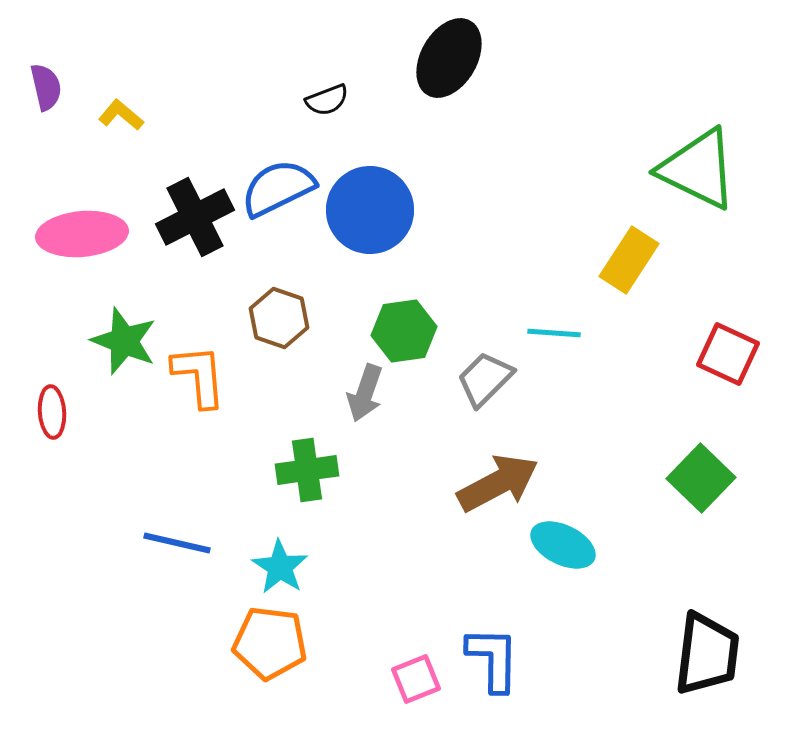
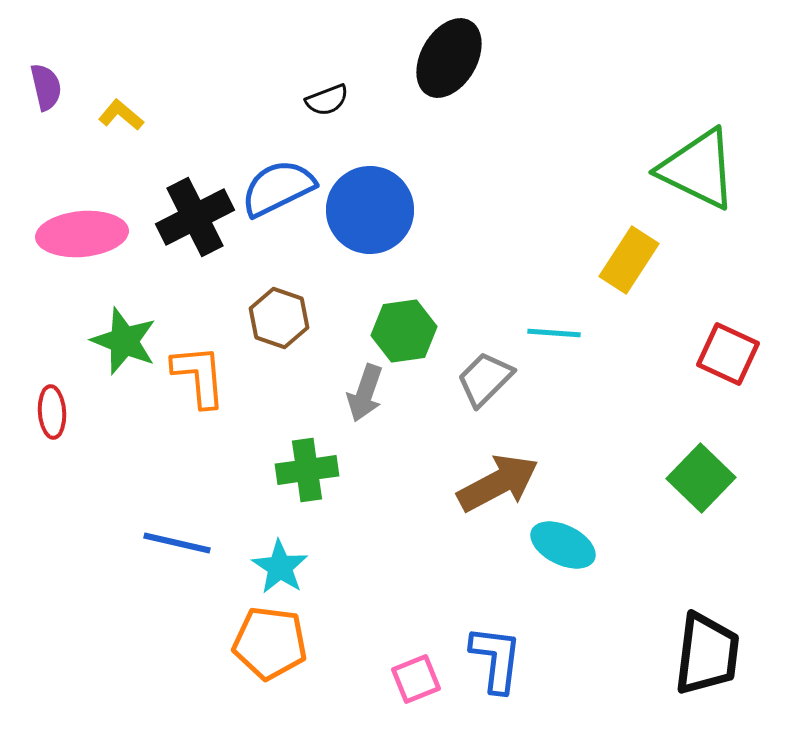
blue L-shape: moved 3 px right; rotated 6 degrees clockwise
